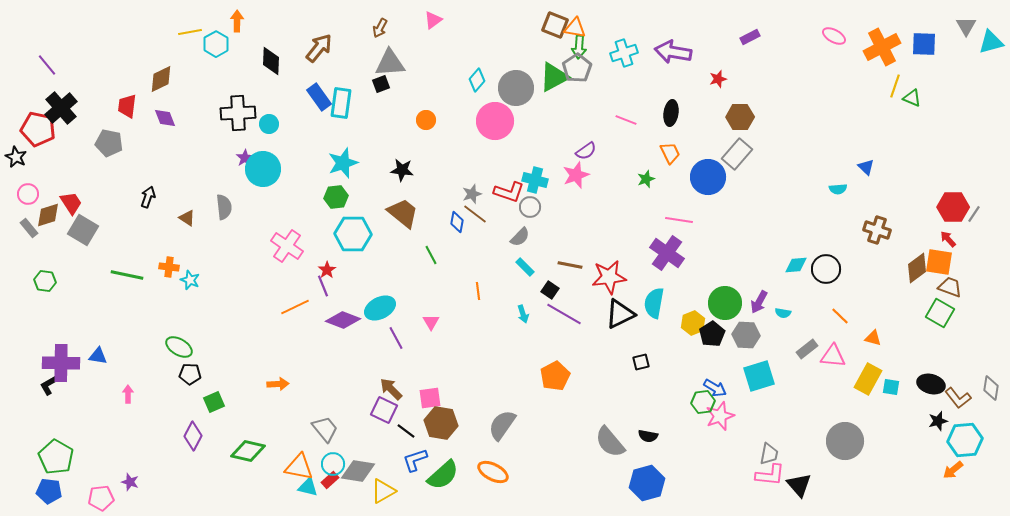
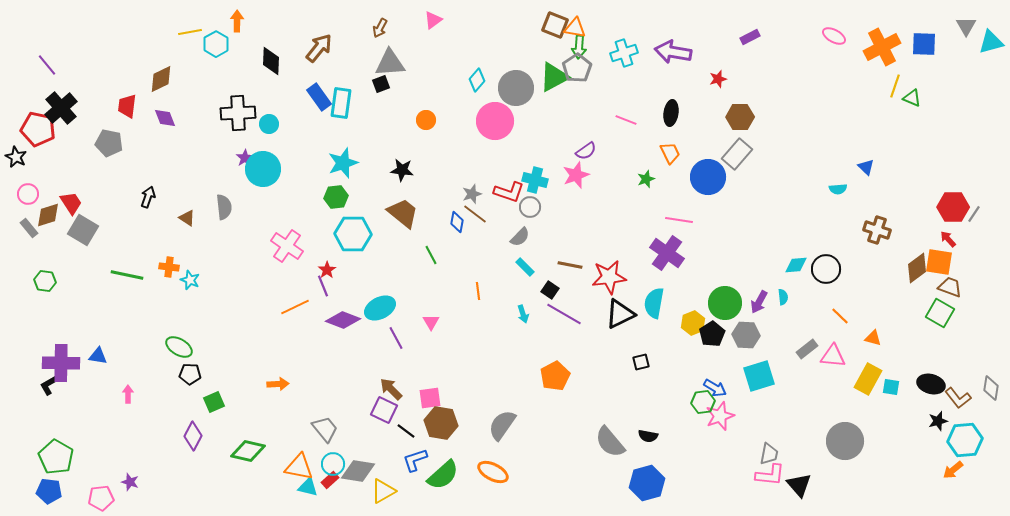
cyan semicircle at (783, 313): moved 16 px up; rotated 105 degrees counterclockwise
